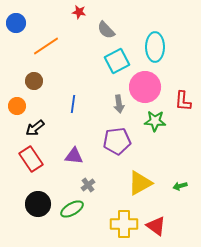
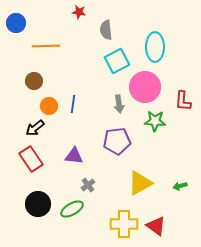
gray semicircle: rotated 36 degrees clockwise
orange line: rotated 32 degrees clockwise
orange circle: moved 32 px right
